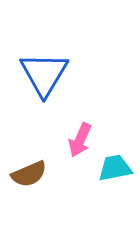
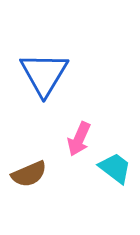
pink arrow: moved 1 px left, 1 px up
cyan trapezoid: rotated 48 degrees clockwise
